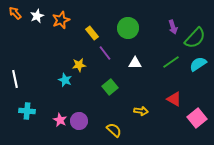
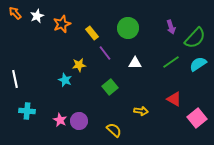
orange star: moved 1 px right, 4 px down
purple arrow: moved 2 px left
